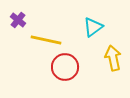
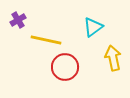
purple cross: rotated 21 degrees clockwise
